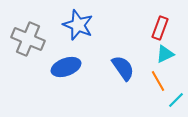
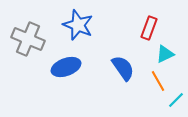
red rectangle: moved 11 px left
